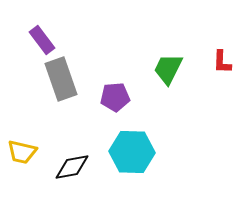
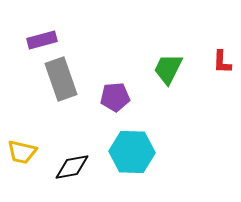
purple rectangle: rotated 68 degrees counterclockwise
